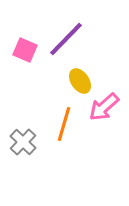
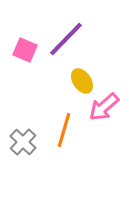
yellow ellipse: moved 2 px right
orange line: moved 6 px down
